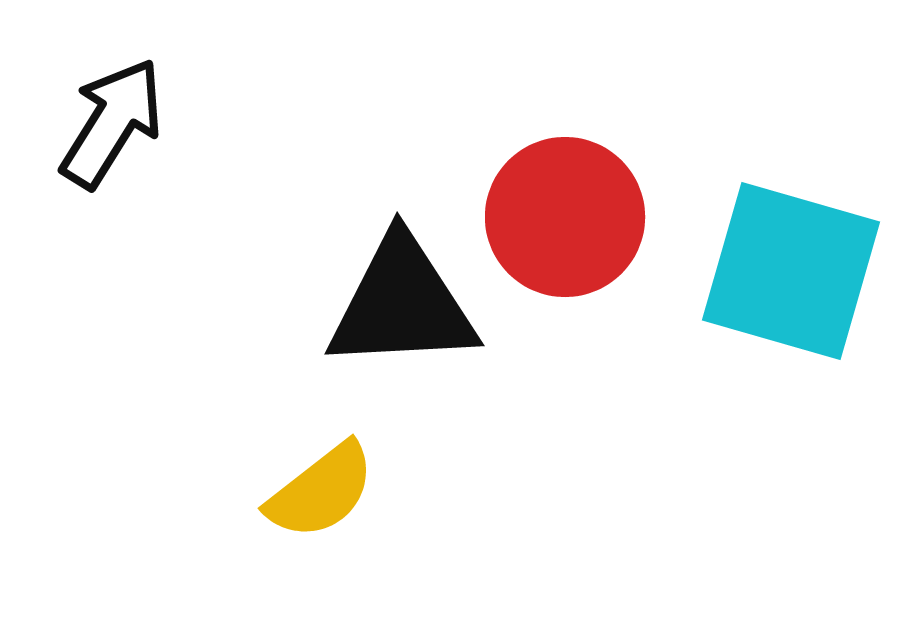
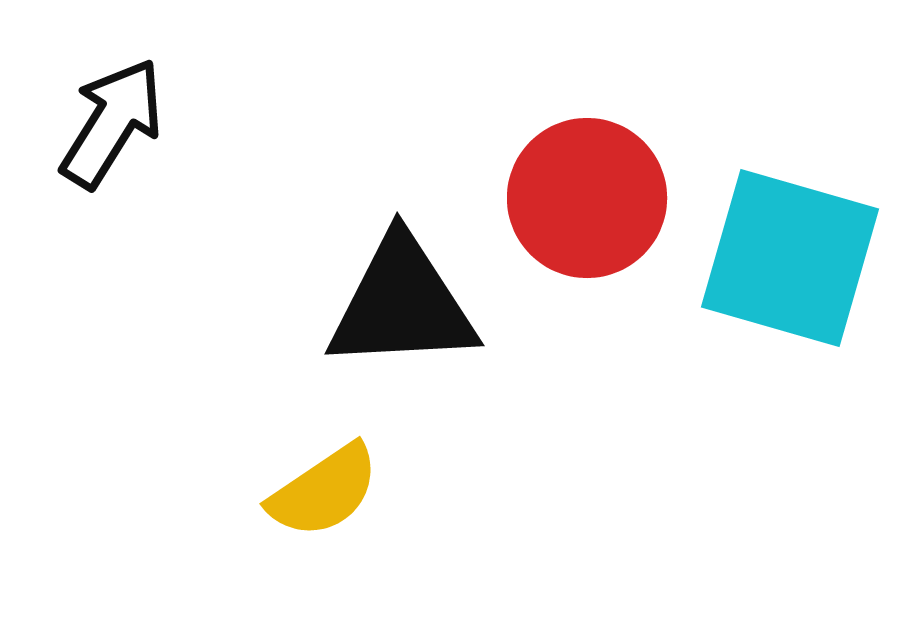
red circle: moved 22 px right, 19 px up
cyan square: moved 1 px left, 13 px up
yellow semicircle: moved 3 px right; rotated 4 degrees clockwise
